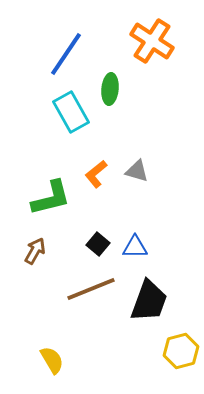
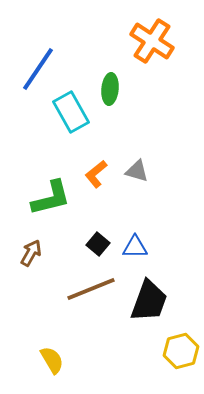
blue line: moved 28 px left, 15 px down
brown arrow: moved 4 px left, 2 px down
